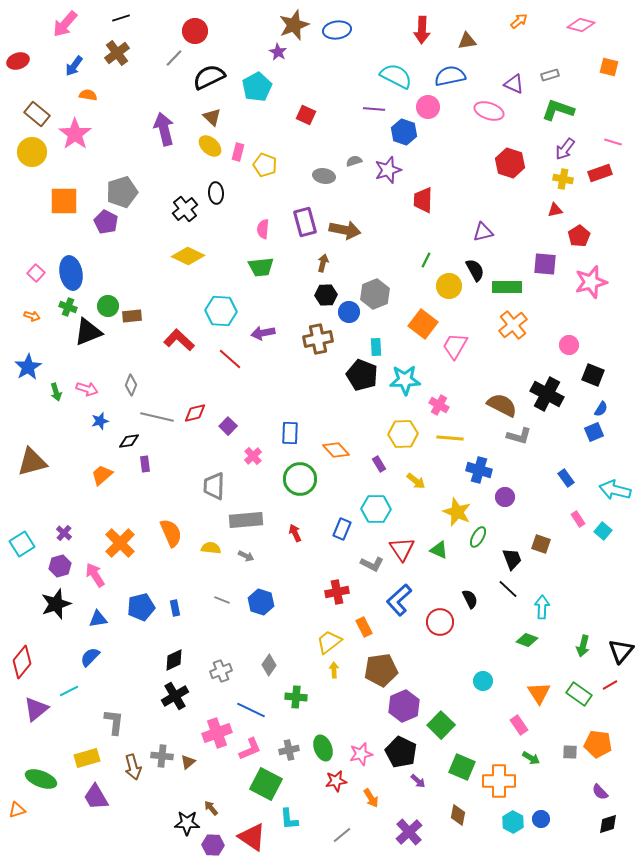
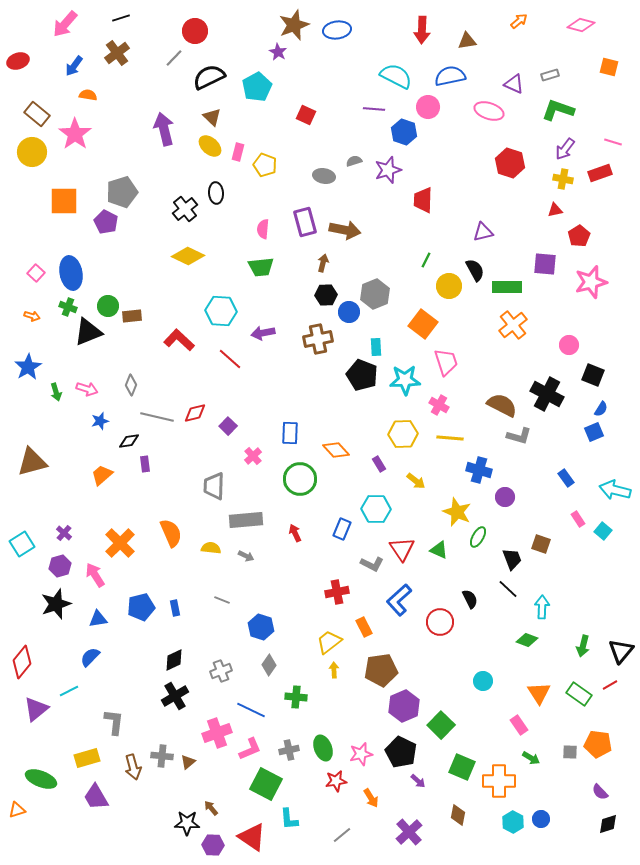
pink trapezoid at (455, 346): moved 9 px left, 16 px down; rotated 132 degrees clockwise
blue hexagon at (261, 602): moved 25 px down
